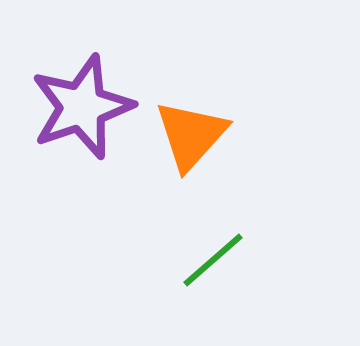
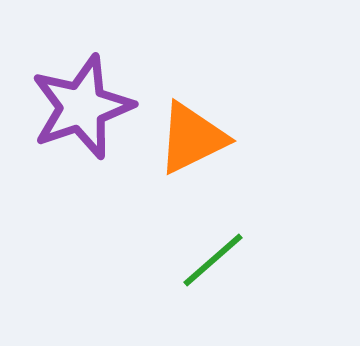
orange triangle: moved 1 px right, 3 px down; rotated 22 degrees clockwise
